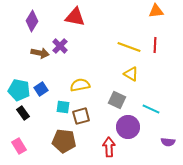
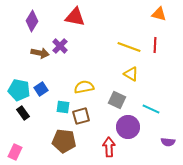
orange triangle: moved 3 px right, 3 px down; rotated 21 degrees clockwise
yellow semicircle: moved 4 px right, 2 px down
pink rectangle: moved 4 px left, 6 px down; rotated 56 degrees clockwise
